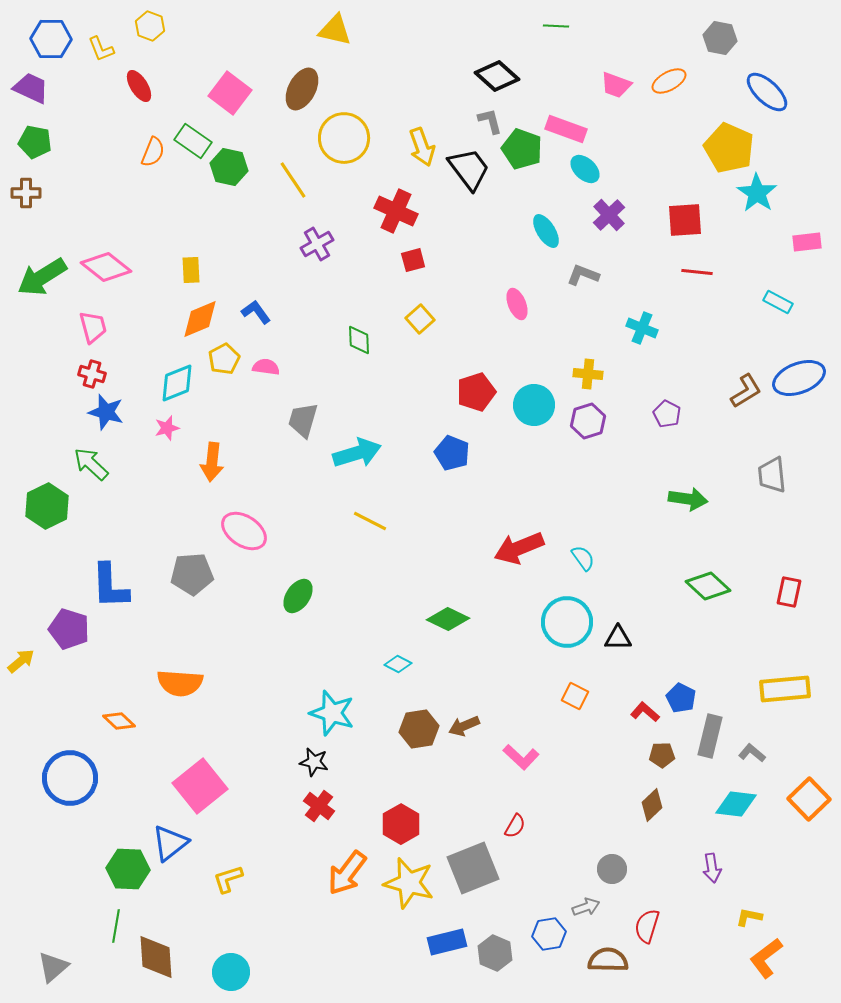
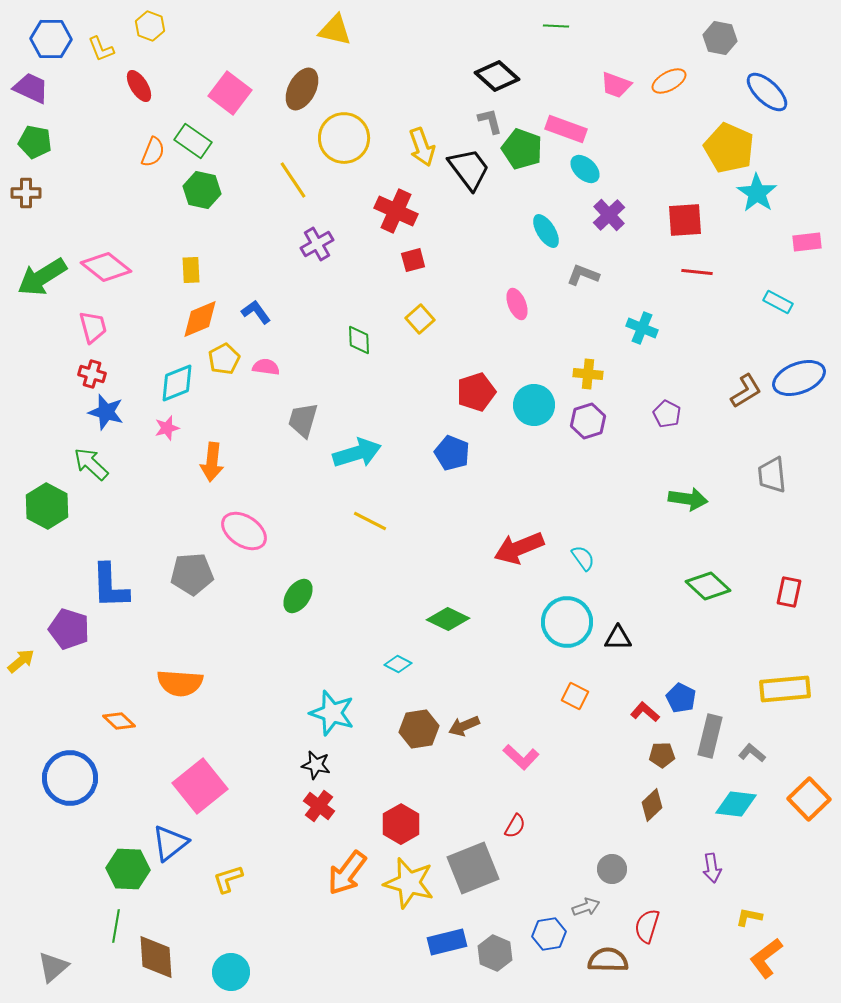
green hexagon at (229, 167): moved 27 px left, 23 px down
green hexagon at (47, 506): rotated 6 degrees counterclockwise
black star at (314, 762): moved 2 px right, 3 px down
